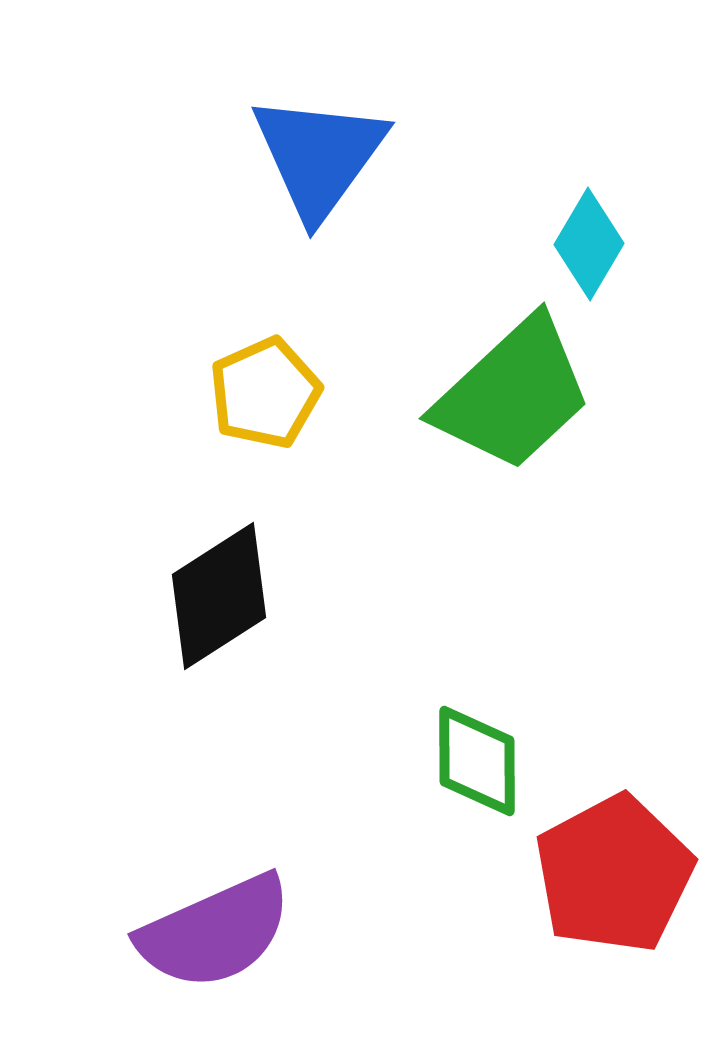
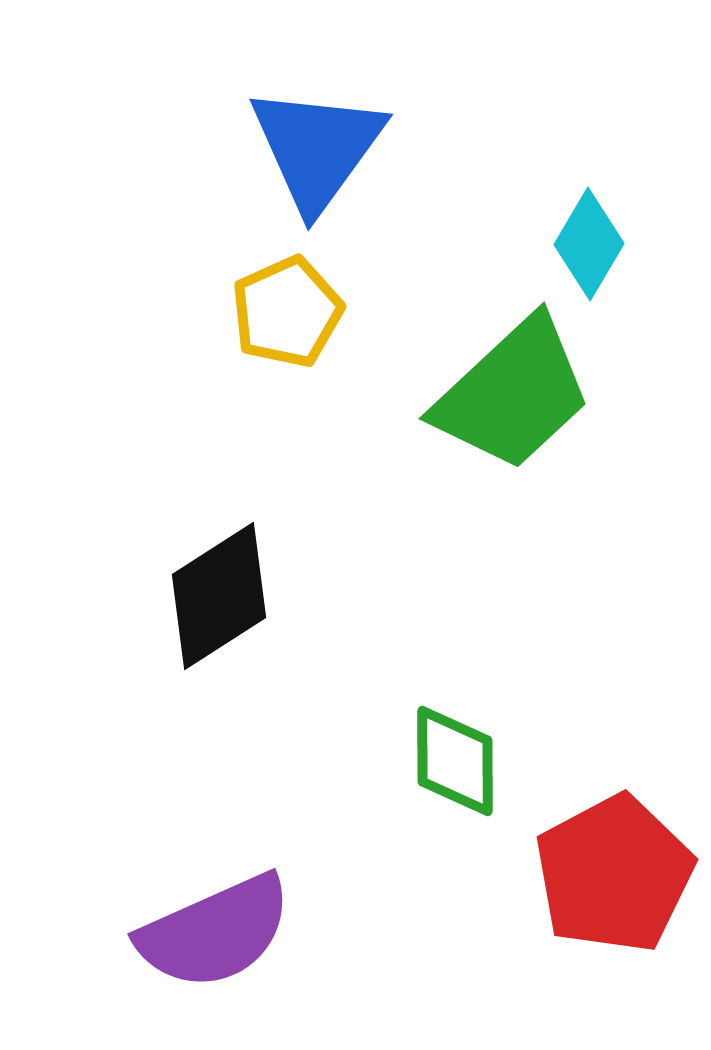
blue triangle: moved 2 px left, 8 px up
yellow pentagon: moved 22 px right, 81 px up
green diamond: moved 22 px left
